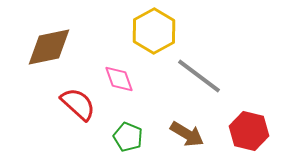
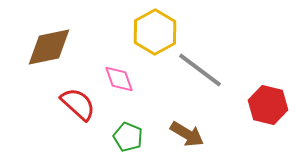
yellow hexagon: moved 1 px right, 1 px down
gray line: moved 1 px right, 6 px up
red hexagon: moved 19 px right, 26 px up
